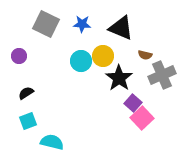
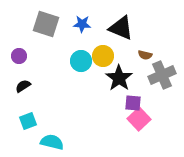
gray square: rotated 8 degrees counterclockwise
black semicircle: moved 3 px left, 7 px up
purple square: rotated 36 degrees counterclockwise
pink square: moved 3 px left, 1 px down
